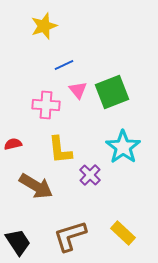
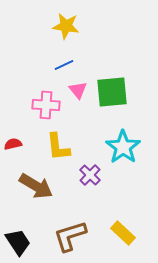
yellow star: moved 22 px right; rotated 28 degrees clockwise
green square: rotated 16 degrees clockwise
yellow L-shape: moved 2 px left, 3 px up
